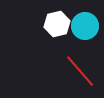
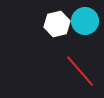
cyan circle: moved 5 px up
